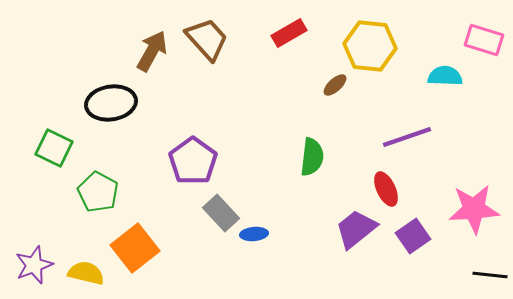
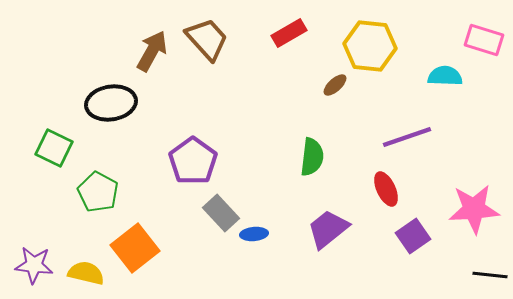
purple trapezoid: moved 28 px left
purple star: rotated 27 degrees clockwise
